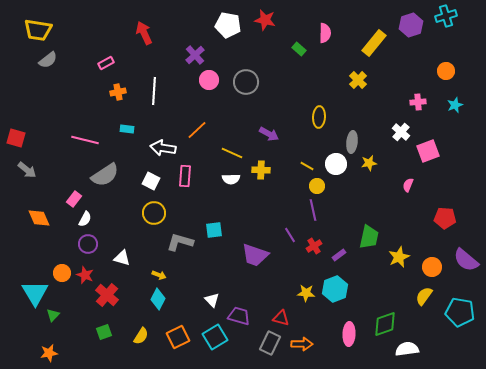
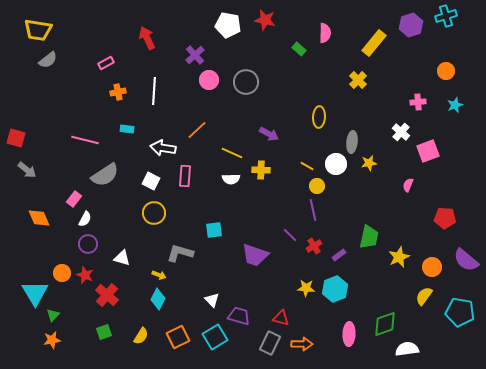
red arrow at (144, 33): moved 3 px right, 5 px down
purple line at (290, 235): rotated 14 degrees counterclockwise
gray L-shape at (180, 242): moved 11 px down
yellow star at (306, 293): moved 5 px up
orange star at (49, 353): moved 3 px right, 13 px up
